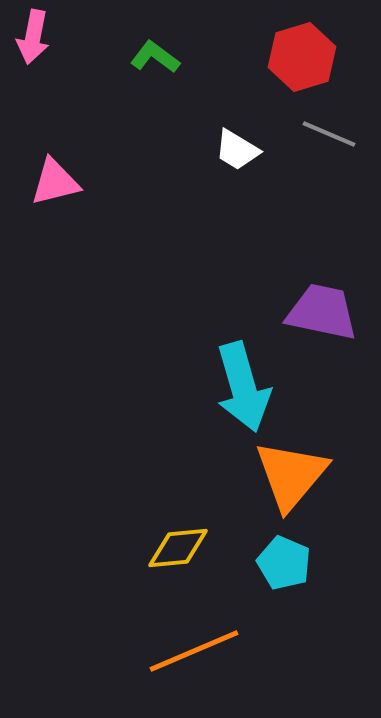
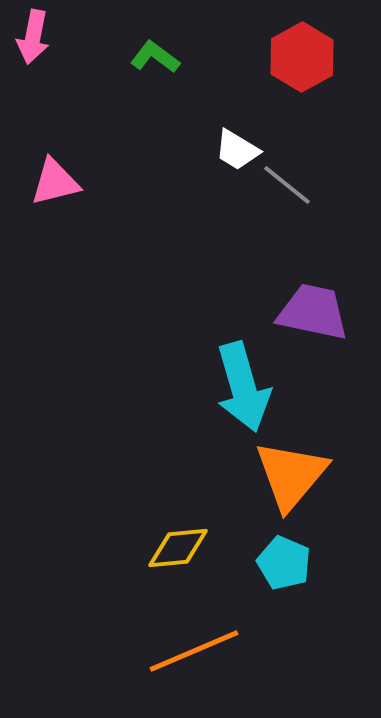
red hexagon: rotated 12 degrees counterclockwise
gray line: moved 42 px left, 51 px down; rotated 16 degrees clockwise
purple trapezoid: moved 9 px left
